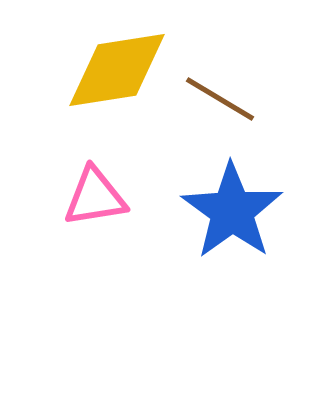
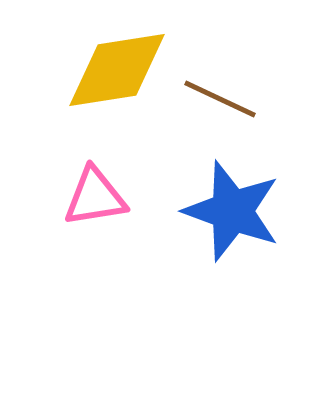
brown line: rotated 6 degrees counterclockwise
blue star: rotated 16 degrees counterclockwise
